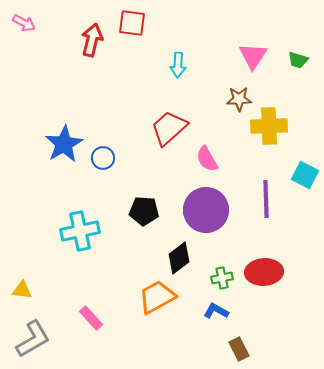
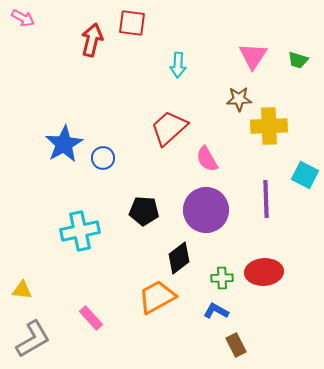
pink arrow: moved 1 px left, 5 px up
green cross: rotated 10 degrees clockwise
brown rectangle: moved 3 px left, 4 px up
